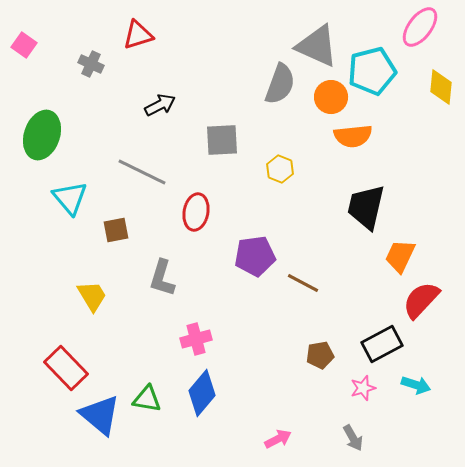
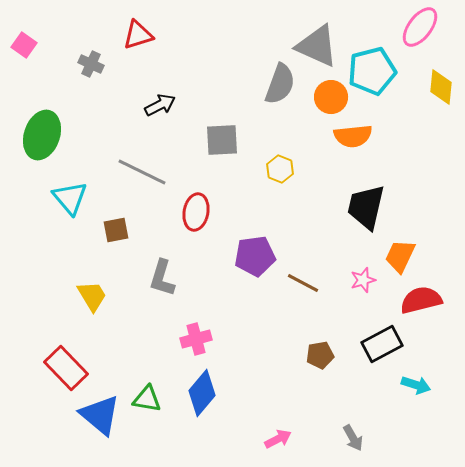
red semicircle: rotated 33 degrees clockwise
pink star: moved 108 px up
